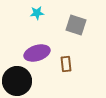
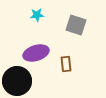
cyan star: moved 2 px down
purple ellipse: moved 1 px left
